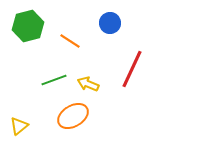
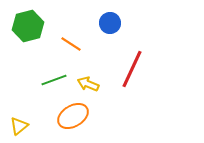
orange line: moved 1 px right, 3 px down
